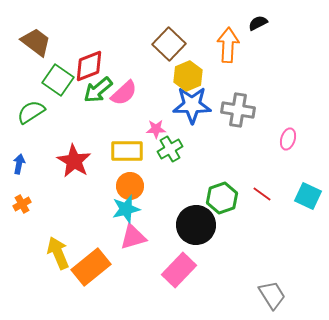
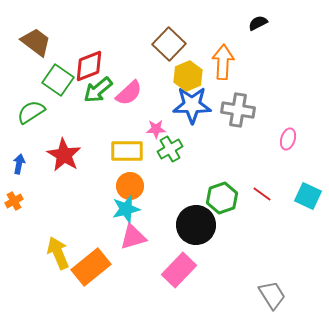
orange arrow: moved 5 px left, 17 px down
pink semicircle: moved 5 px right
red star: moved 10 px left, 6 px up
orange cross: moved 8 px left, 3 px up
